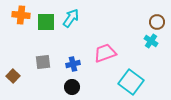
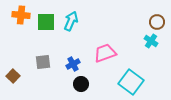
cyan arrow: moved 3 px down; rotated 12 degrees counterclockwise
blue cross: rotated 16 degrees counterclockwise
black circle: moved 9 px right, 3 px up
